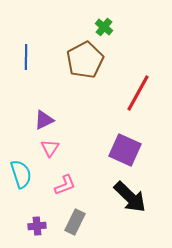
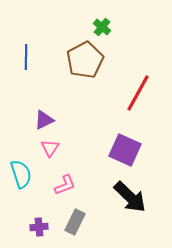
green cross: moved 2 px left
purple cross: moved 2 px right, 1 px down
